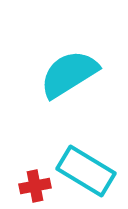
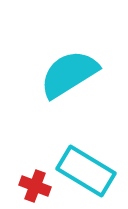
red cross: rotated 32 degrees clockwise
